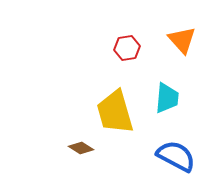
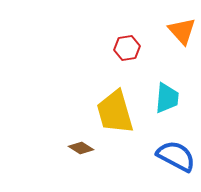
orange triangle: moved 9 px up
